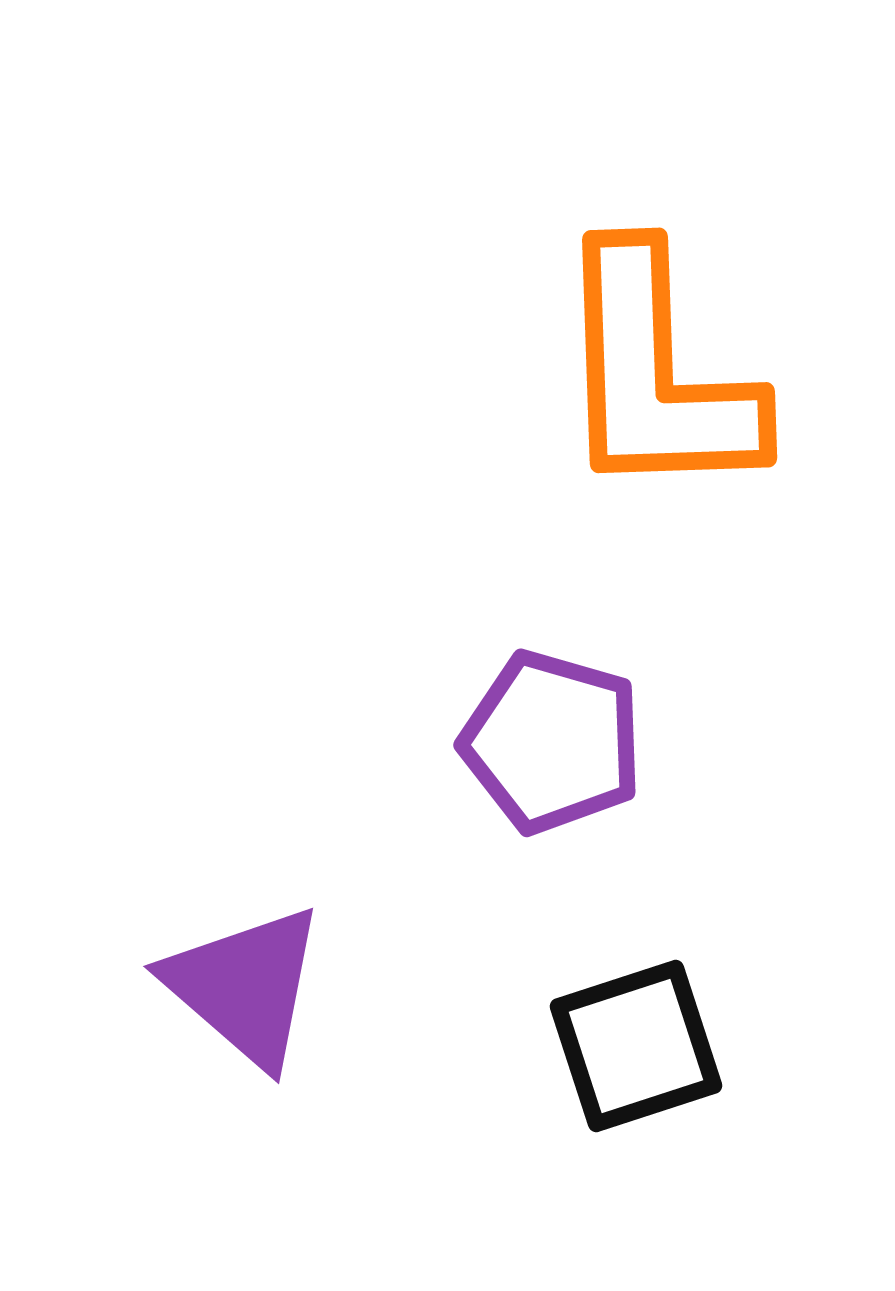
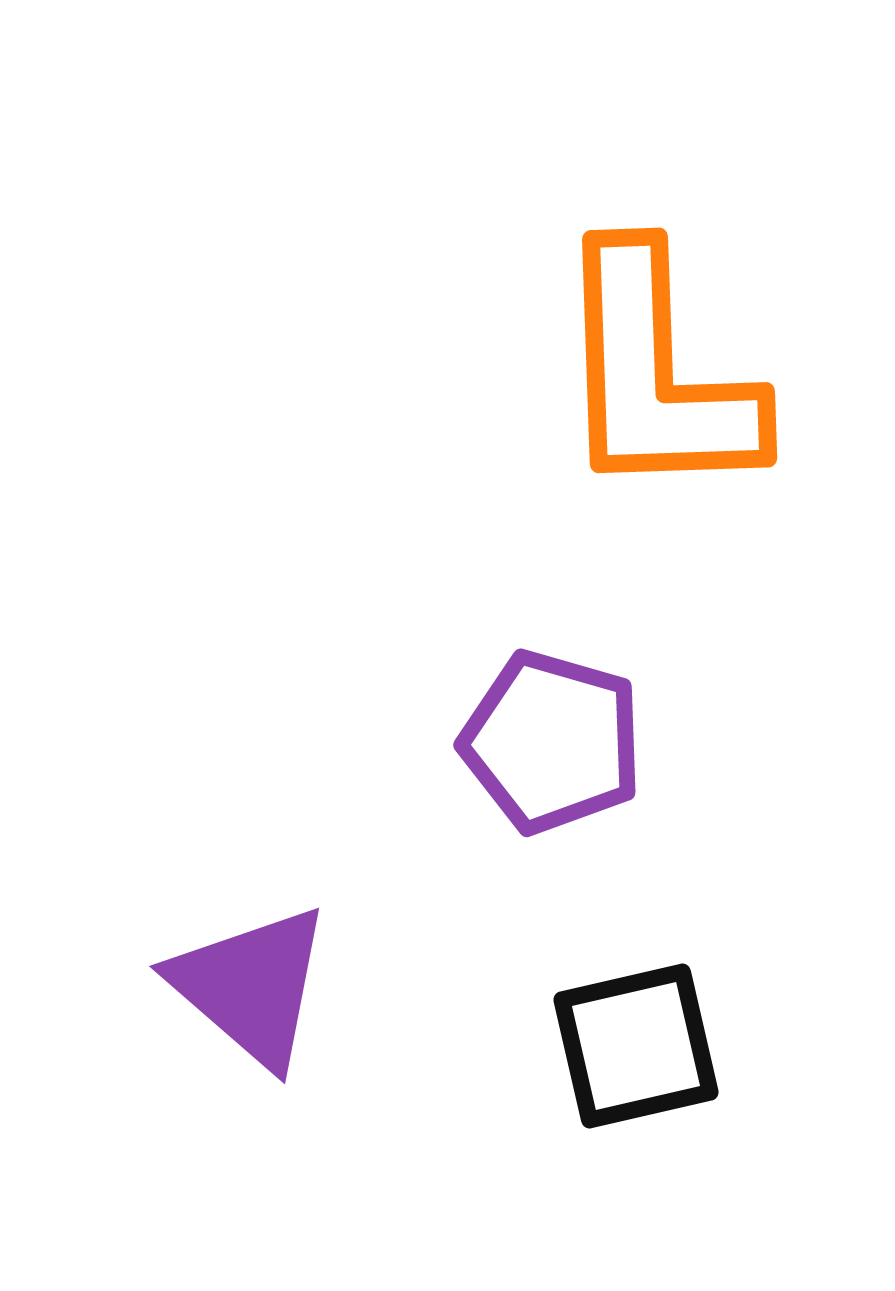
purple triangle: moved 6 px right
black square: rotated 5 degrees clockwise
